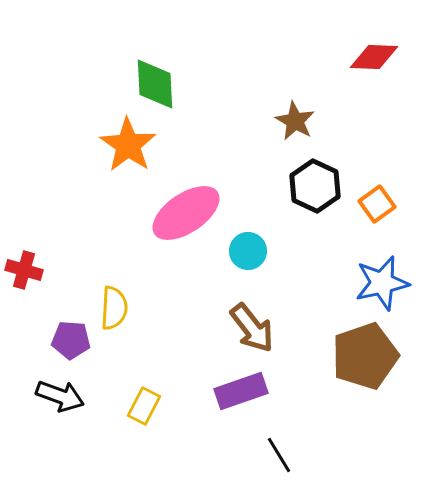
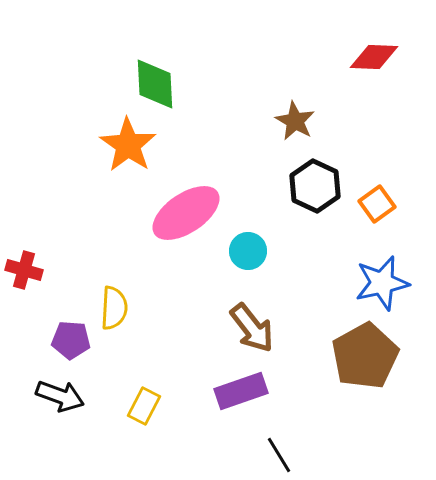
brown pentagon: rotated 10 degrees counterclockwise
